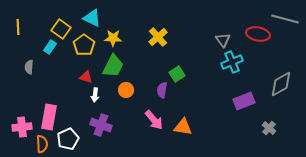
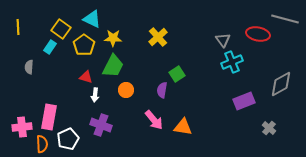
cyan triangle: moved 1 px down
